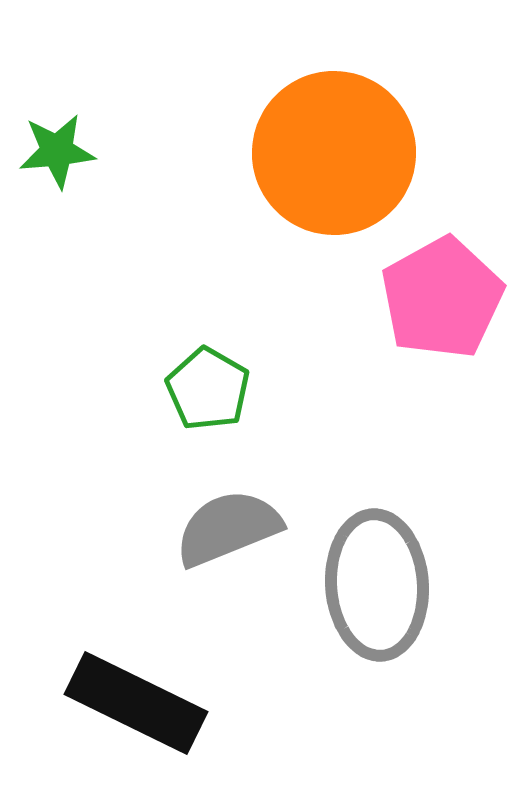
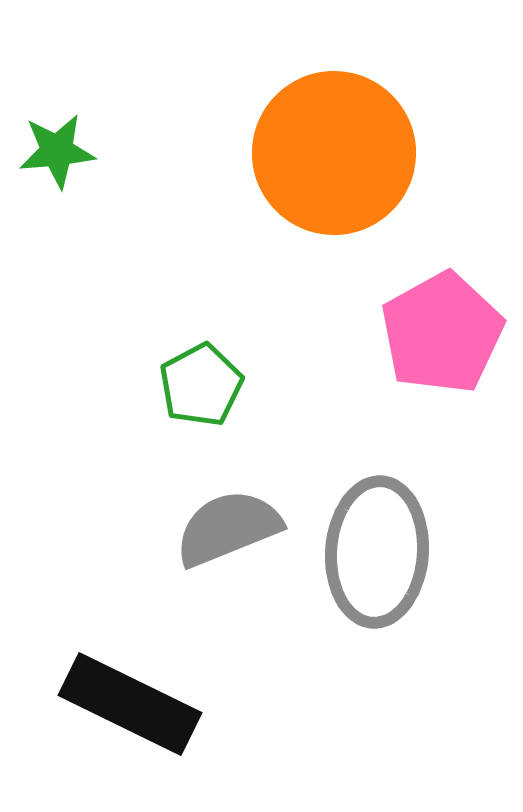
pink pentagon: moved 35 px down
green pentagon: moved 7 px left, 4 px up; rotated 14 degrees clockwise
gray ellipse: moved 33 px up; rotated 8 degrees clockwise
black rectangle: moved 6 px left, 1 px down
